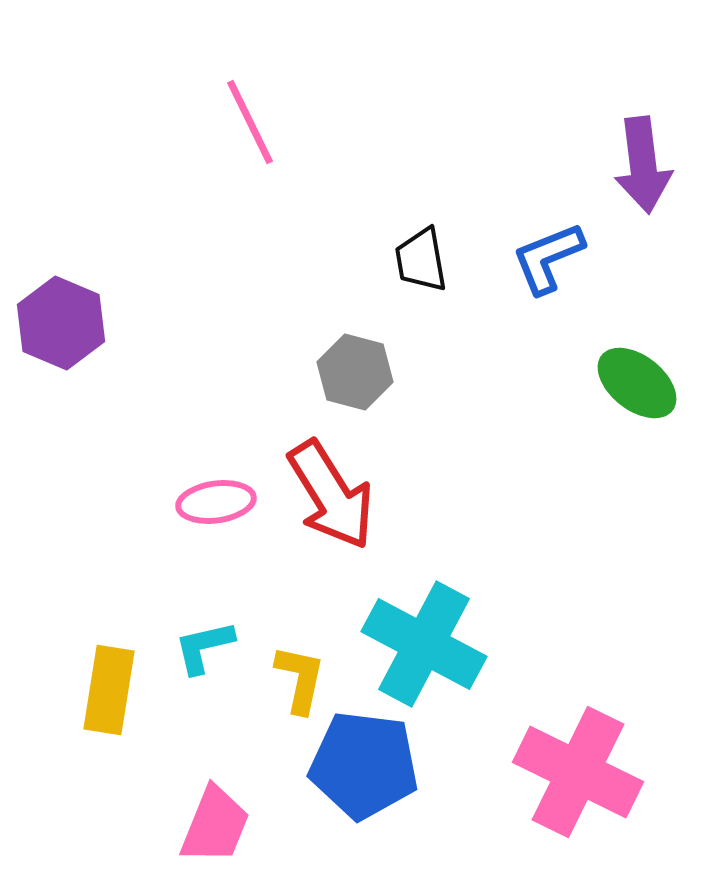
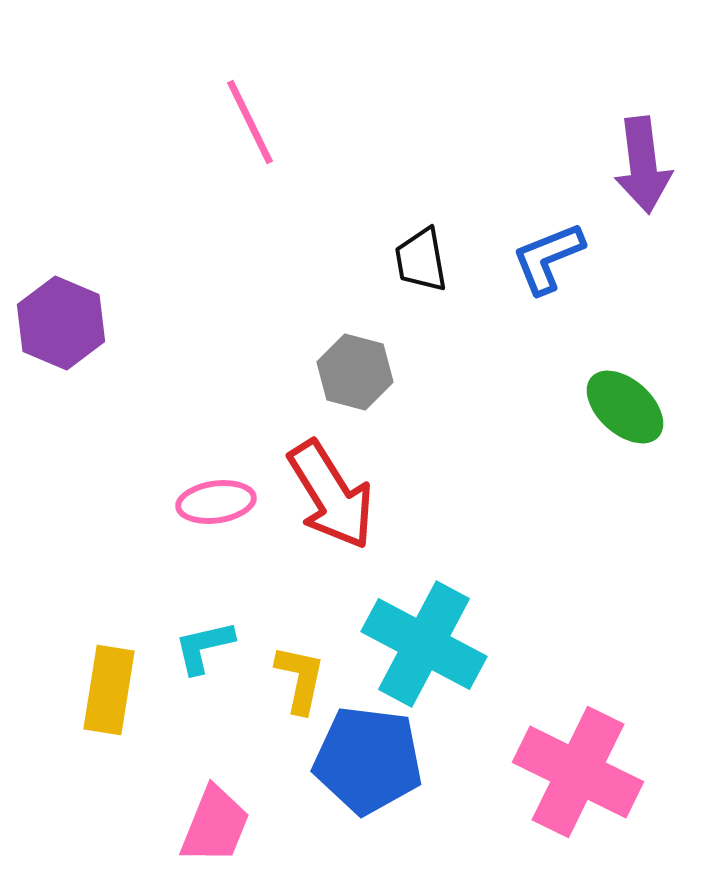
green ellipse: moved 12 px left, 24 px down; rotated 4 degrees clockwise
blue pentagon: moved 4 px right, 5 px up
